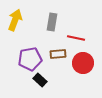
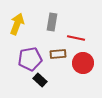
yellow arrow: moved 2 px right, 4 px down
